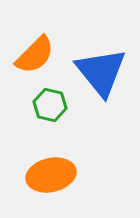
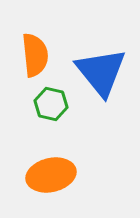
orange semicircle: rotated 51 degrees counterclockwise
green hexagon: moved 1 px right, 1 px up
